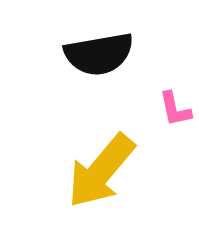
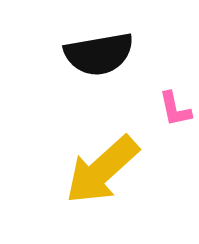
yellow arrow: moved 1 px right, 1 px up; rotated 8 degrees clockwise
